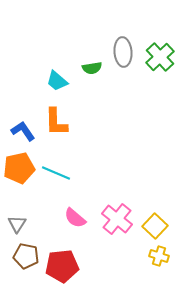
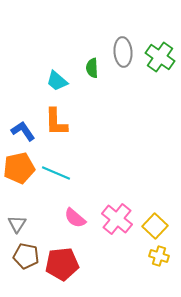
green cross: rotated 12 degrees counterclockwise
green semicircle: rotated 96 degrees clockwise
red pentagon: moved 2 px up
